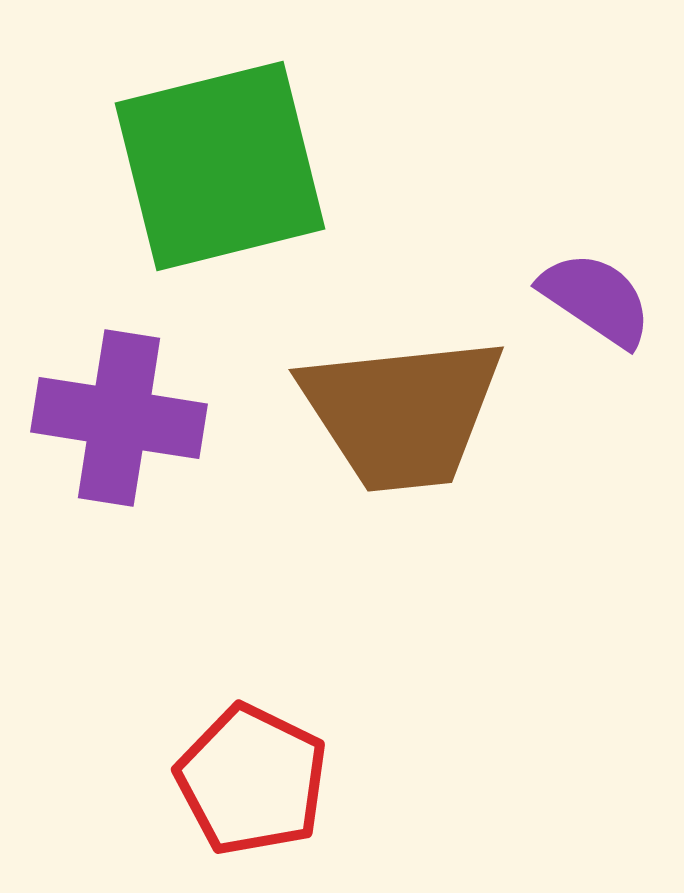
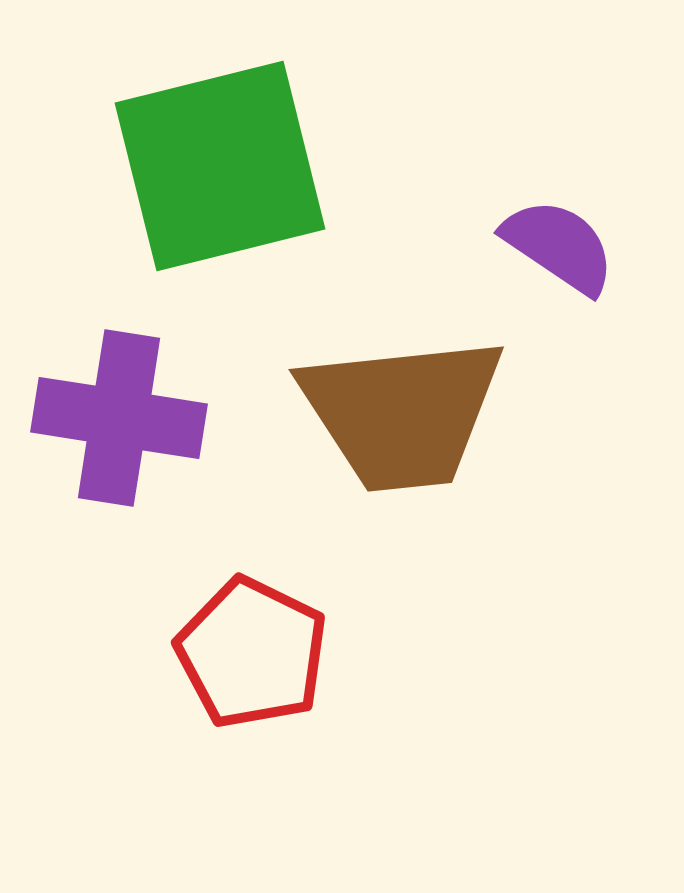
purple semicircle: moved 37 px left, 53 px up
red pentagon: moved 127 px up
